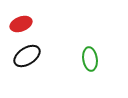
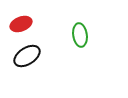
green ellipse: moved 10 px left, 24 px up
